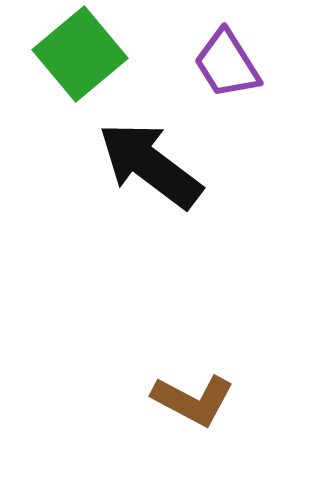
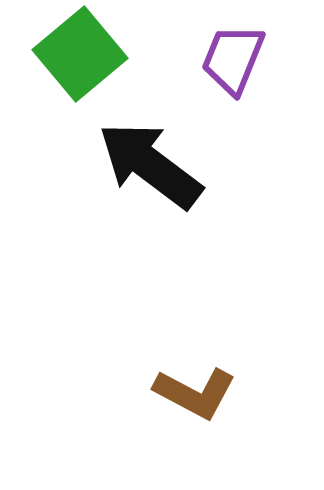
purple trapezoid: moved 6 px right, 5 px up; rotated 54 degrees clockwise
brown L-shape: moved 2 px right, 7 px up
